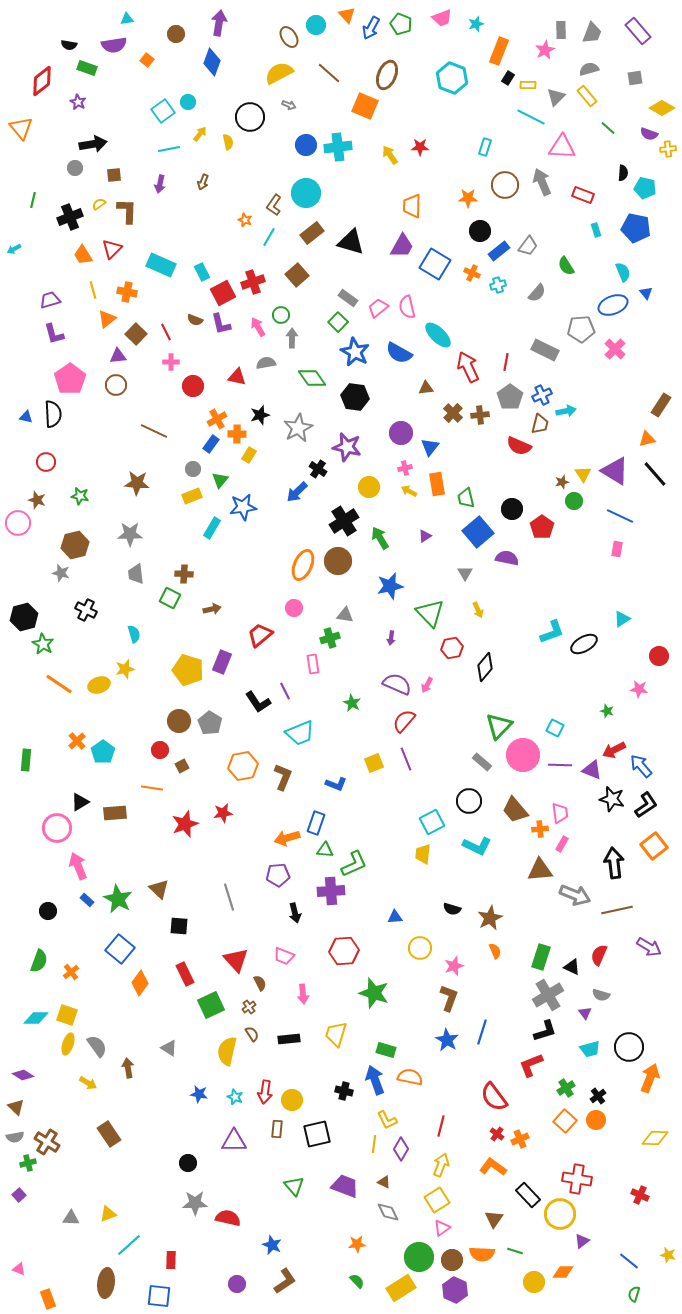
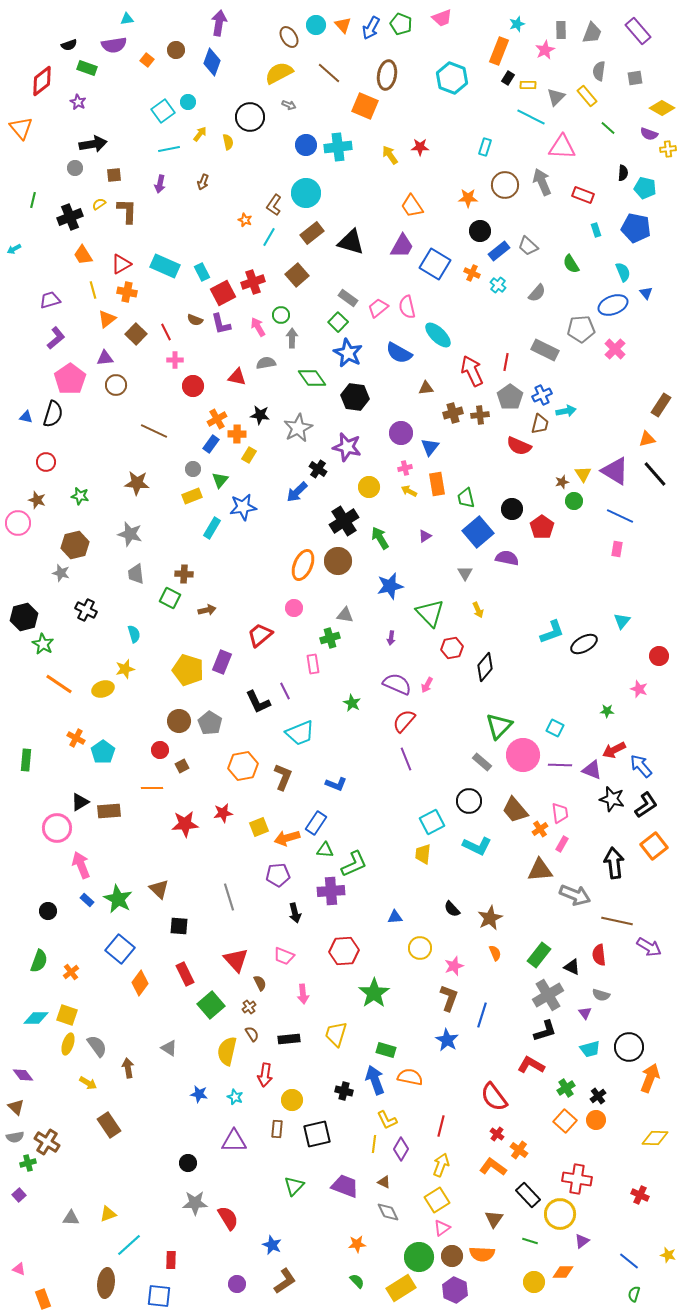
orange triangle at (347, 15): moved 4 px left, 10 px down
cyan star at (476, 24): moved 41 px right
brown circle at (176, 34): moved 16 px down
black semicircle at (69, 45): rotated 28 degrees counterclockwise
gray semicircle at (589, 69): moved 10 px right, 2 px down; rotated 66 degrees counterclockwise
brown ellipse at (387, 75): rotated 12 degrees counterclockwise
orange trapezoid at (412, 206): rotated 35 degrees counterclockwise
gray trapezoid at (528, 246): rotated 95 degrees clockwise
red triangle at (112, 249): moved 9 px right, 15 px down; rotated 15 degrees clockwise
cyan rectangle at (161, 265): moved 4 px right, 1 px down
green semicircle at (566, 266): moved 5 px right, 2 px up
cyan cross at (498, 285): rotated 35 degrees counterclockwise
purple L-shape at (54, 334): moved 2 px right, 4 px down; rotated 115 degrees counterclockwise
blue star at (355, 352): moved 7 px left, 1 px down
purple triangle at (118, 356): moved 13 px left, 2 px down
pink cross at (171, 362): moved 4 px right, 2 px up
red arrow at (468, 367): moved 4 px right, 4 px down
brown cross at (453, 413): rotated 30 degrees clockwise
black semicircle at (53, 414): rotated 20 degrees clockwise
black star at (260, 415): rotated 24 degrees clockwise
gray star at (130, 534): rotated 15 degrees clockwise
brown arrow at (212, 609): moved 5 px left, 1 px down
cyan triangle at (622, 619): moved 2 px down; rotated 18 degrees counterclockwise
yellow ellipse at (99, 685): moved 4 px right, 4 px down
pink star at (639, 689): rotated 12 degrees clockwise
black L-shape at (258, 702): rotated 8 degrees clockwise
green star at (607, 711): rotated 16 degrees counterclockwise
orange cross at (77, 741): moved 1 px left, 3 px up; rotated 18 degrees counterclockwise
yellow square at (374, 763): moved 115 px left, 64 px down
orange line at (152, 788): rotated 10 degrees counterclockwise
brown rectangle at (115, 813): moved 6 px left, 2 px up
blue rectangle at (316, 823): rotated 15 degrees clockwise
red star at (185, 824): rotated 16 degrees clockwise
orange cross at (540, 829): rotated 28 degrees counterclockwise
pink arrow at (78, 866): moved 3 px right, 1 px up
black semicircle at (452, 909): rotated 30 degrees clockwise
brown line at (617, 910): moved 11 px down; rotated 24 degrees clockwise
orange semicircle at (495, 951): moved 2 px down
red semicircle at (599, 955): rotated 30 degrees counterclockwise
green rectangle at (541, 957): moved 2 px left, 2 px up; rotated 20 degrees clockwise
green star at (374, 993): rotated 20 degrees clockwise
green square at (211, 1005): rotated 16 degrees counterclockwise
blue line at (482, 1032): moved 17 px up
red L-shape at (531, 1065): rotated 52 degrees clockwise
purple diamond at (23, 1075): rotated 20 degrees clockwise
red arrow at (265, 1092): moved 17 px up
brown rectangle at (109, 1134): moved 9 px up
orange cross at (520, 1139): moved 1 px left, 11 px down; rotated 30 degrees counterclockwise
green triangle at (294, 1186): rotated 25 degrees clockwise
red semicircle at (228, 1218): rotated 45 degrees clockwise
green line at (515, 1251): moved 15 px right, 10 px up
brown circle at (452, 1260): moved 4 px up
orange rectangle at (48, 1299): moved 5 px left
